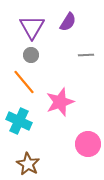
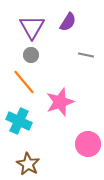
gray line: rotated 14 degrees clockwise
